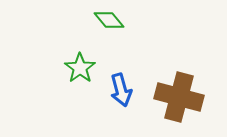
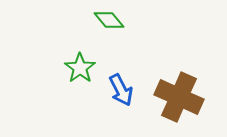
blue arrow: rotated 12 degrees counterclockwise
brown cross: rotated 9 degrees clockwise
